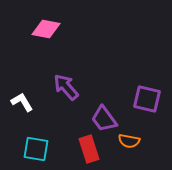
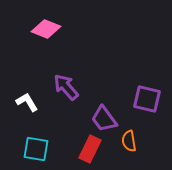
pink diamond: rotated 12 degrees clockwise
white L-shape: moved 5 px right
orange semicircle: rotated 70 degrees clockwise
red rectangle: moved 1 px right; rotated 44 degrees clockwise
